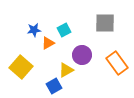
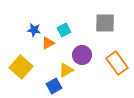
blue star: rotated 16 degrees clockwise
